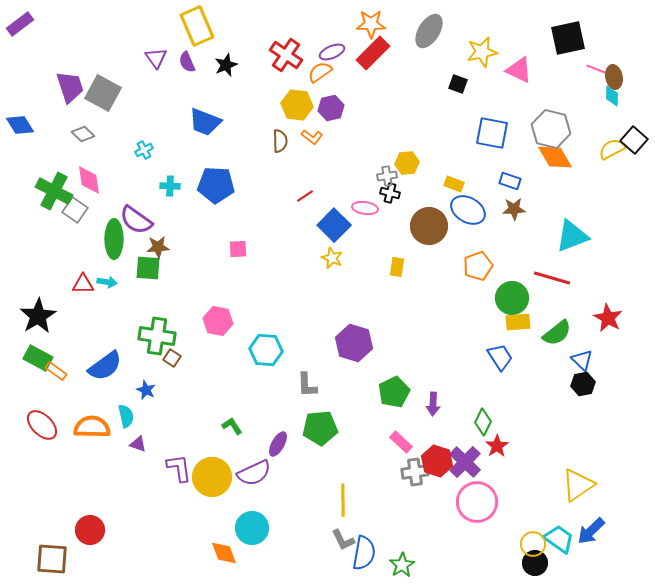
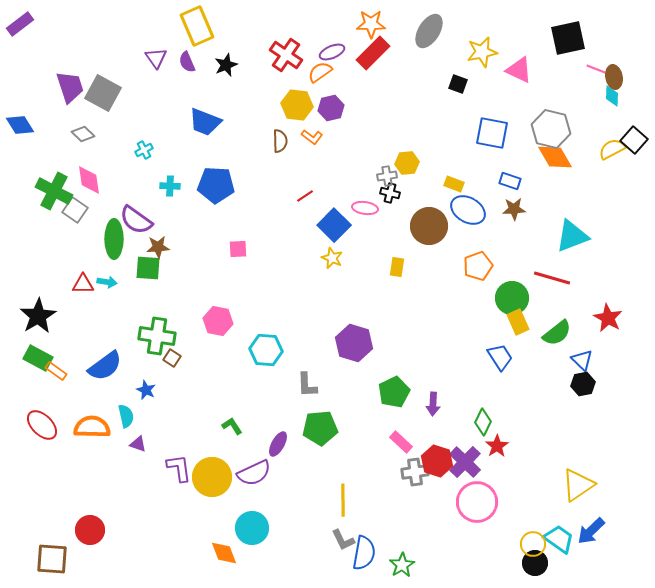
yellow rectangle at (518, 322): rotated 70 degrees clockwise
